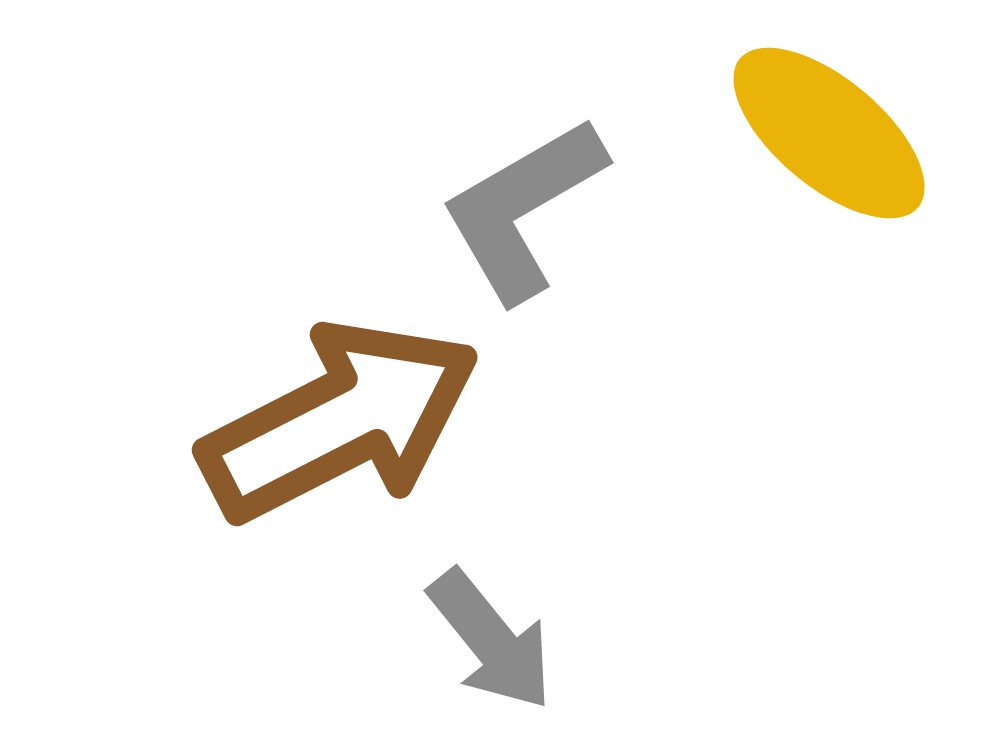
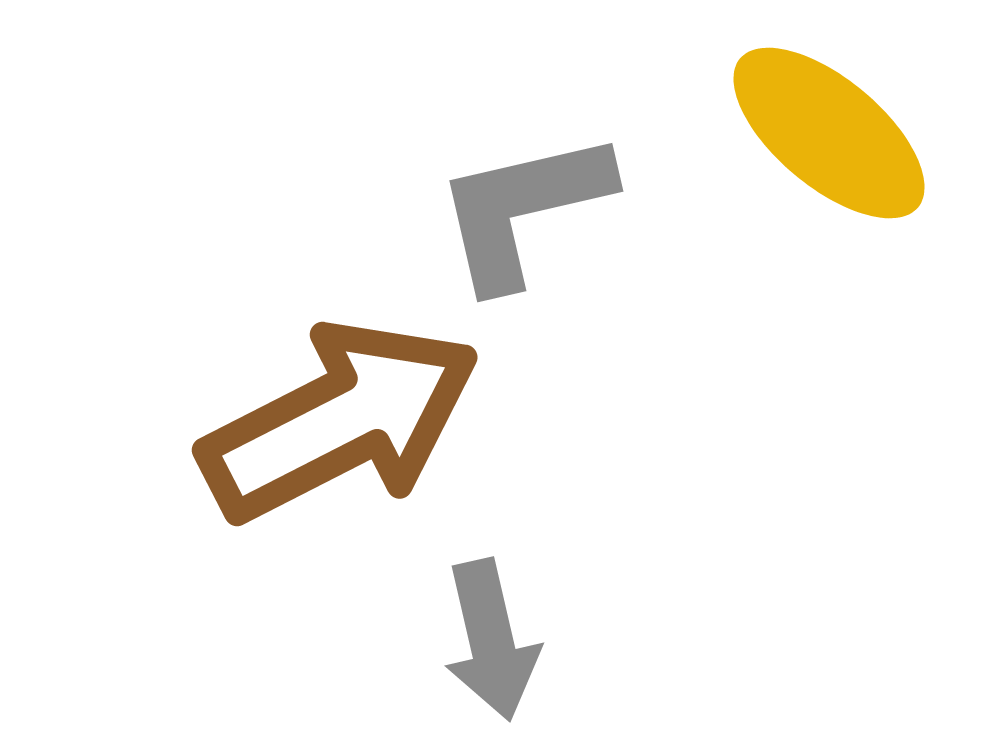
gray L-shape: rotated 17 degrees clockwise
gray arrow: rotated 26 degrees clockwise
